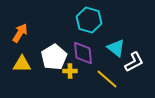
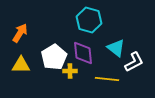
yellow triangle: moved 1 px left, 1 px down
yellow line: rotated 35 degrees counterclockwise
